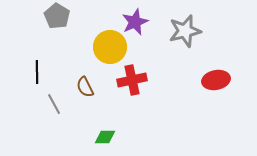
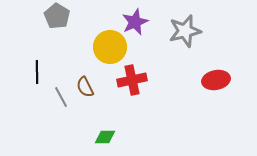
gray line: moved 7 px right, 7 px up
